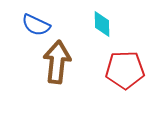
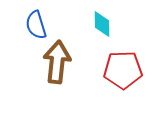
blue semicircle: rotated 48 degrees clockwise
red pentagon: moved 2 px left
